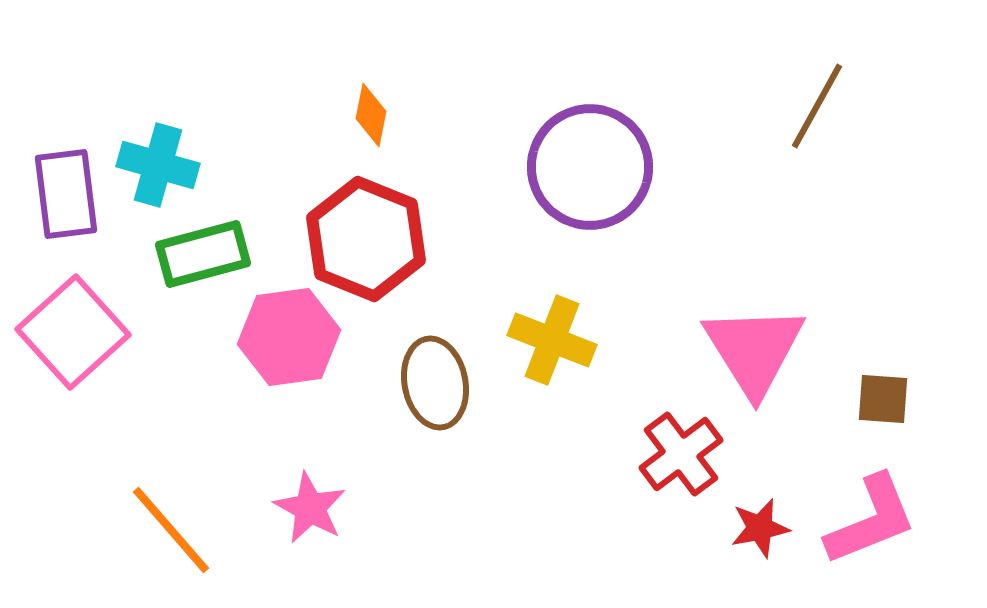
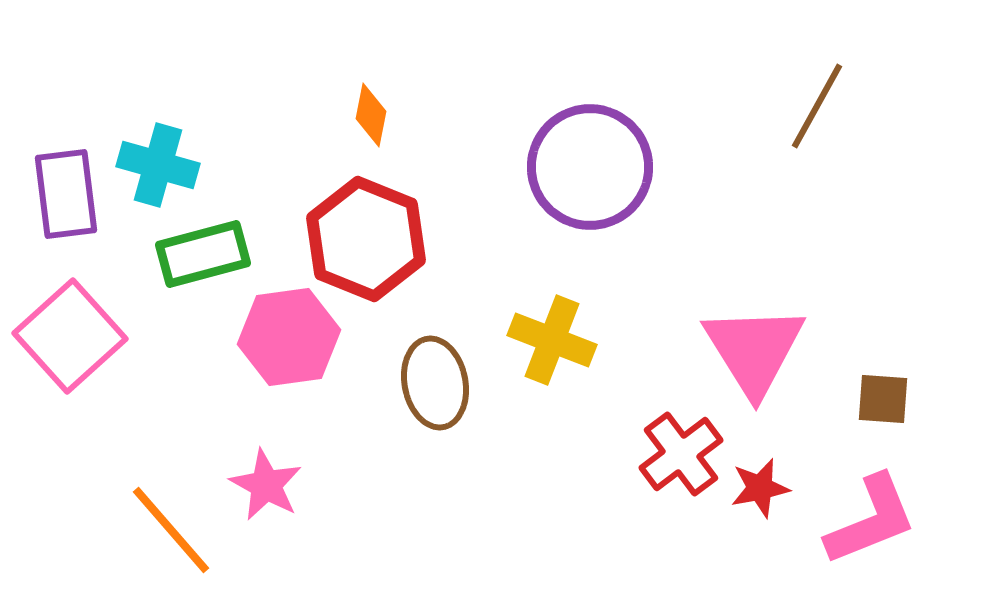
pink square: moved 3 px left, 4 px down
pink star: moved 44 px left, 23 px up
red star: moved 40 px up
